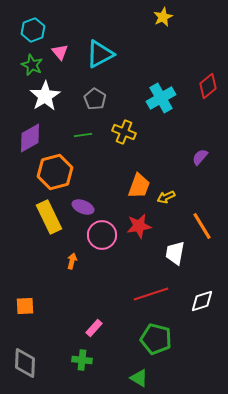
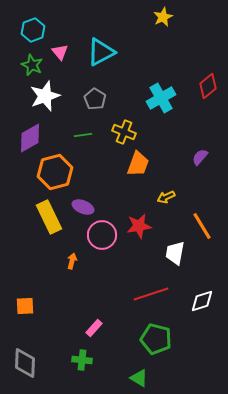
cyan triangle: moved 1 px right, 2 px up
white star: rotated 12 degrees clockwise
orange trapezoid: moved 1 px left, 22 px up
